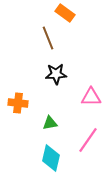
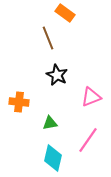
black star: moved 1 px right, 1 px down; rotated 30 degrees clockwise
pink triangle: rotated 20 degrees counterclockwise
orange cross: moved 1 px right, 1 px up
cyan diamond: moved 2 px right
